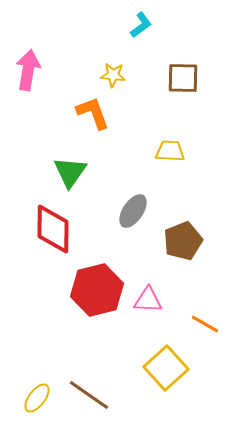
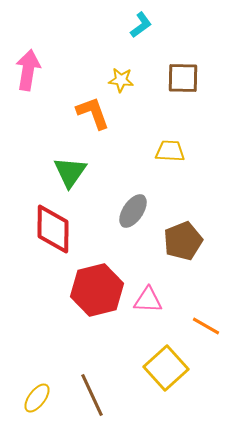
yellow star: moved 8 px right, 5 px down
orange line: moved 1 px right, 2 px down
brown line: moved 3 px right; rotated 30 degrees clockwise
